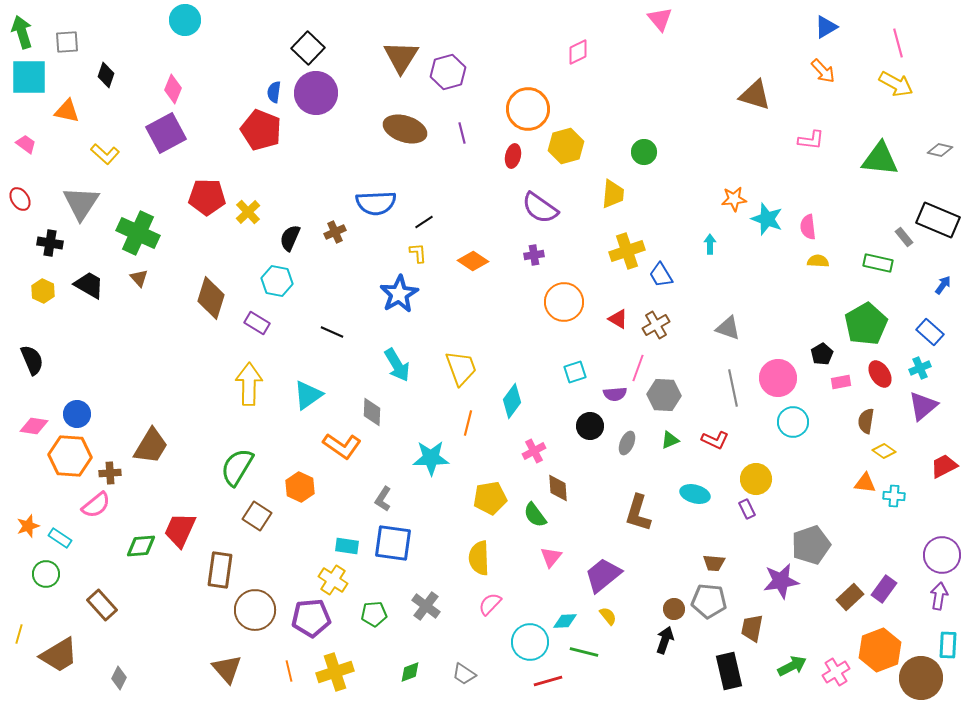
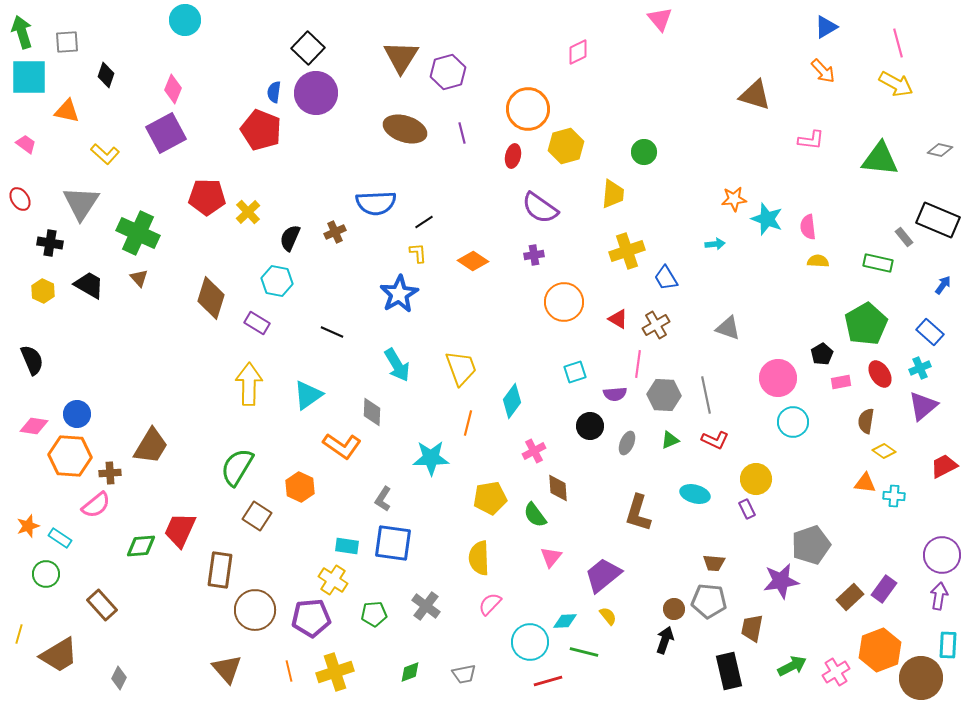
cyan arrow at (710, 244): moved 5 px right; rotated 84 degrees clockwise
blue trapezoid at (661, 275): moved 5 px right, 3 px down
pink line at (638, 368): moved 4 px up; rotated 12 degrees counterclockwise
gray line at (733, 388): moved 27 px left, 7 px down
gray trapezoid at (464, 674): rotated 45 degrees counterclockwise
